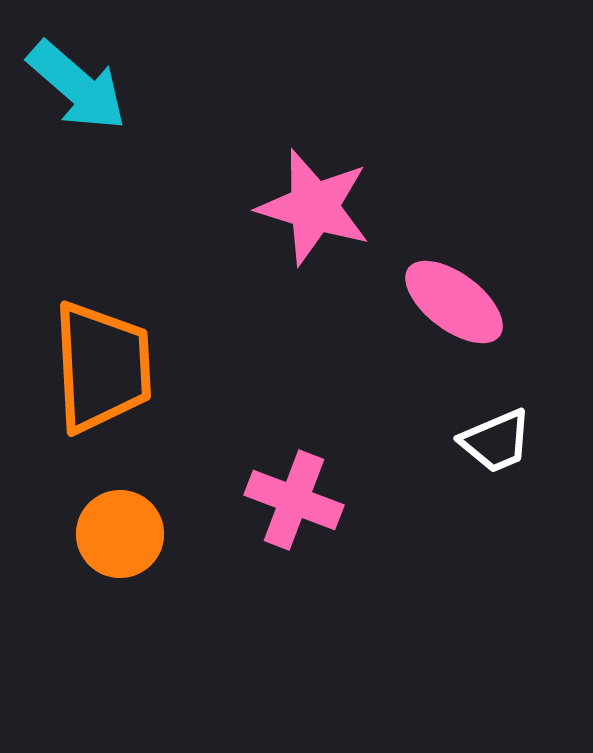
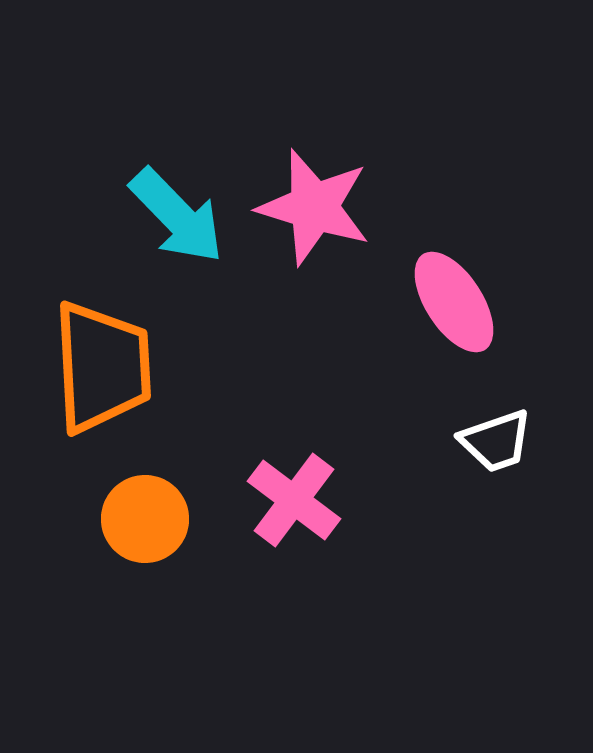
cyan arrow: moved 100 px right, 130 px down; rotated 5 degrees clockwise
pink ellipse: rotated 20 degrees clockwise
white trapezoid: rotated 4 degrees clockwise
pink cross: rotated 16 degrees clockwise
orange circle: moved 25 px right, 15 px up
